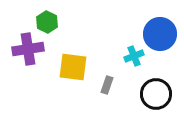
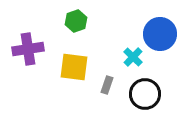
green hexagon: moved 29 px right, 1 px up; rotated 15 degrees clockwise
cyan cross: moved 1 px left, 1 px down; rotated 24 degrees counterclockwise
yellow square: moved 1 px right
black circle: moved 11 px left
